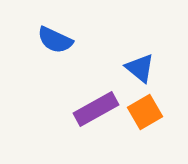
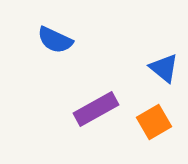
blue triangle: moved 24 px right
orange square: moved 9 px right, 10 px down
